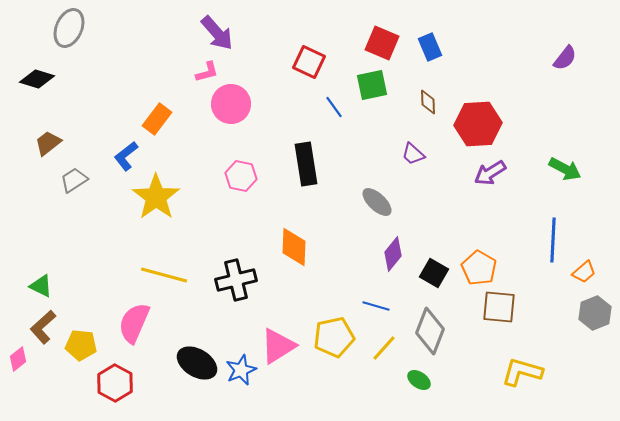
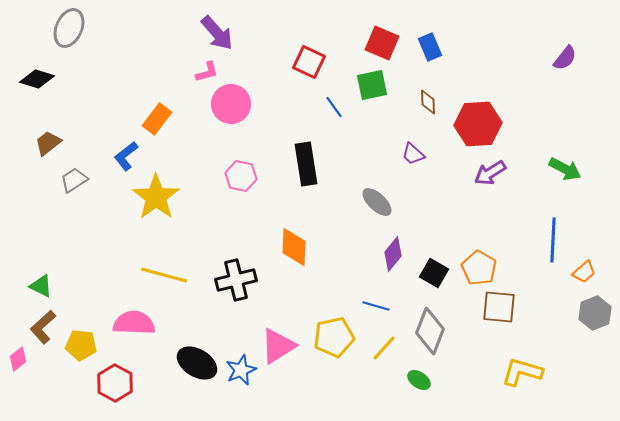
pink semicircle at (134, 323): rotated 69 degrees clockwise
